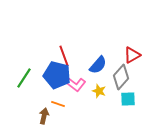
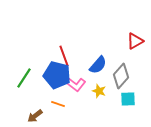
red triangle: moved 3 px right, 14 px up
gray diamond: moved 1 px up
brown arrow: moved 9 px left; rotated 140 degrees counterclockwise
